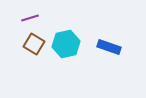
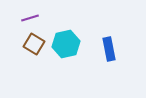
blue rectangle: moved 2 px down; rotated 60 degrees clockwise
